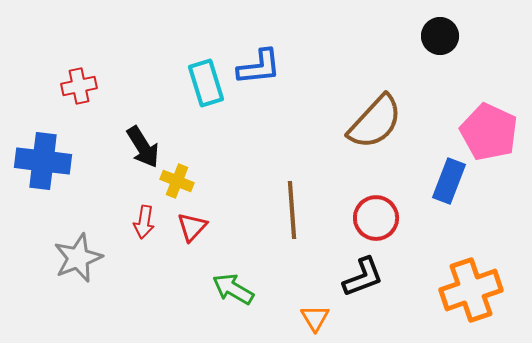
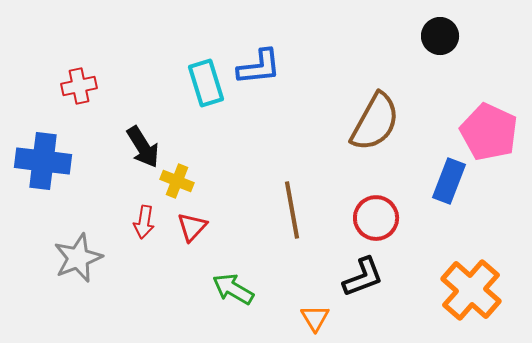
brown semicircle: rotated 14 degrees counterclockwise
brown line: rotated 6 degrees counterclockwise
orange cross: rotated 30 degrees counterclockwise
